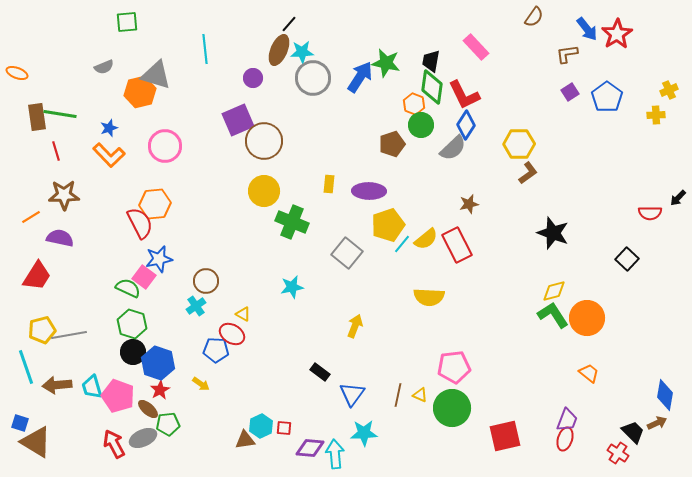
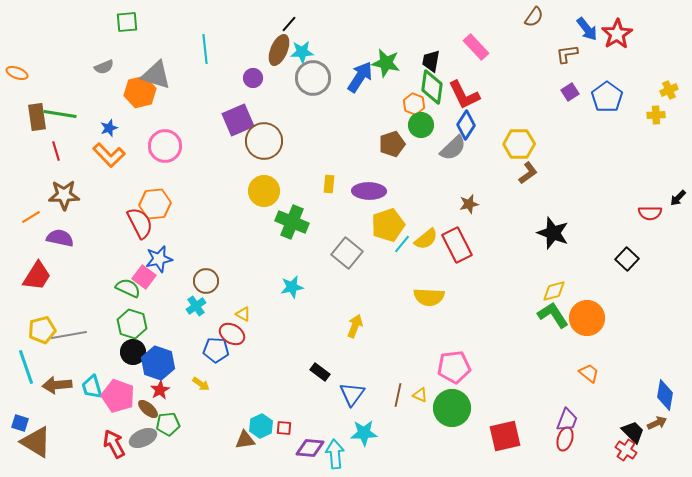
red cross at (618, 453): moved 8 px right, 3 px up
